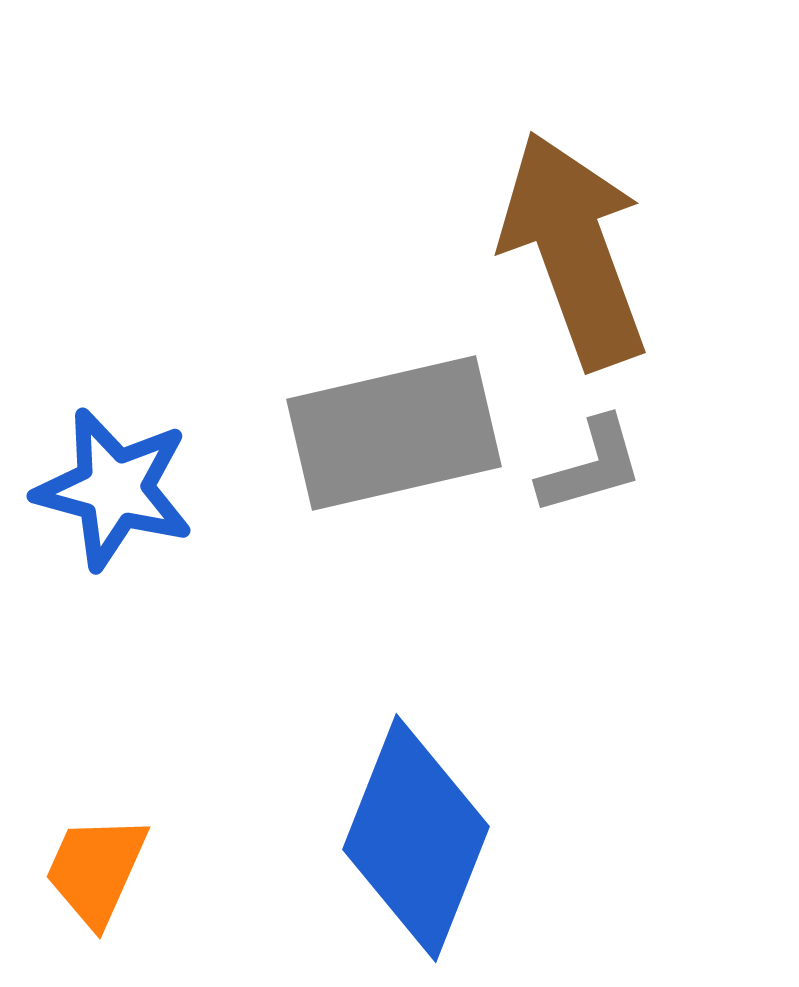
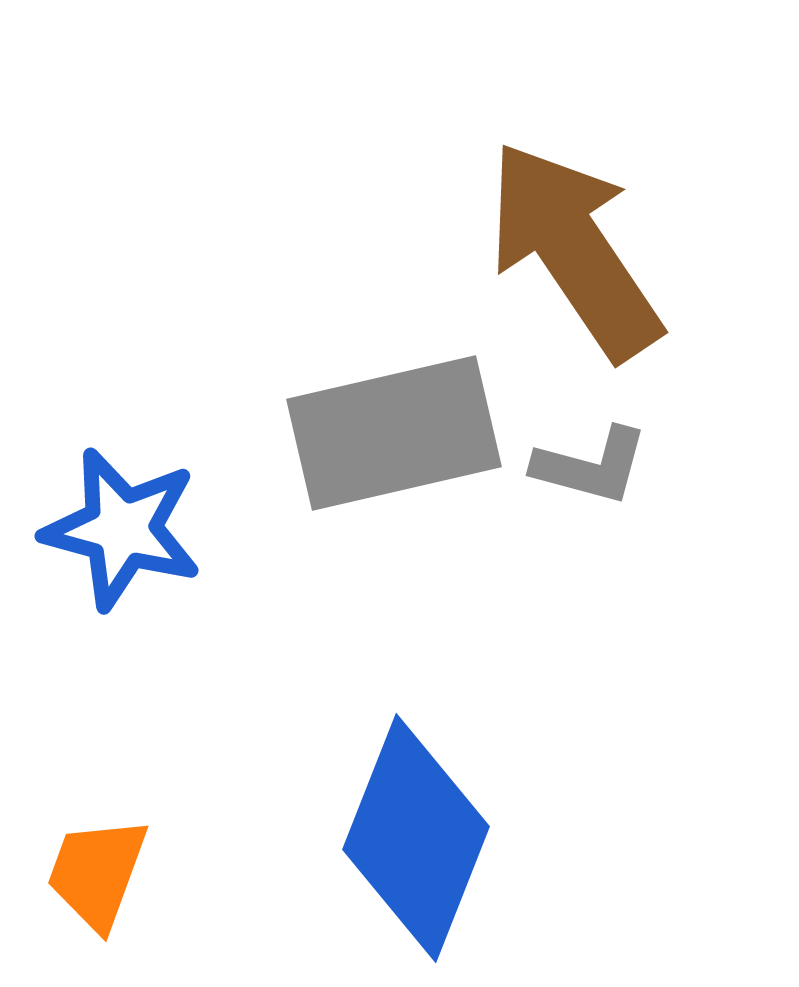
brown arrow: rotated 14 degrees counterclockwise
gray L-shape: rotated 31 degrees clockwise
blue star: moved 8 px right, 40 px down
orange trapezoid: moved 1 px right, 3 px down; rotated 4 degrees counterclockwise
